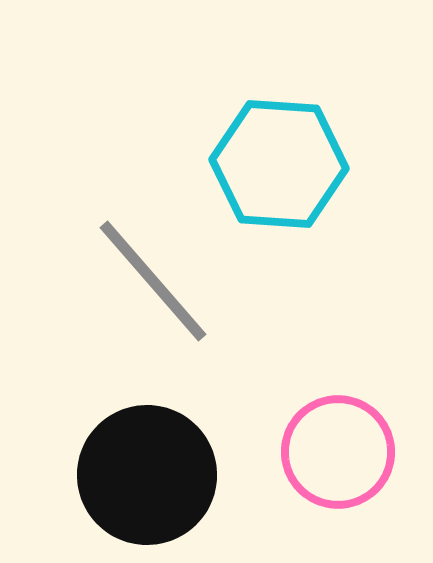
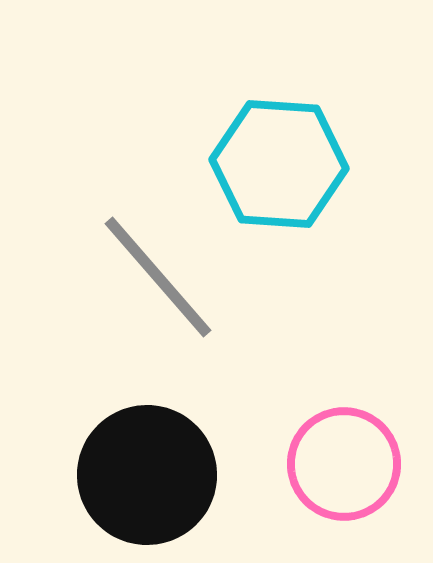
gray line: moved 5 px right, 4 px up
pink circle: moved 6 px right, 12 px down
